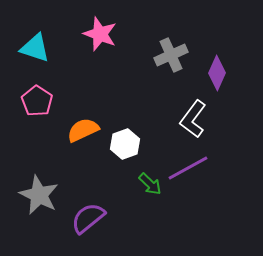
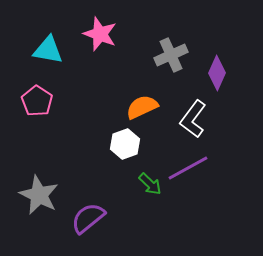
cyan triangle: moved 13 px right, 2 px down; rotated 8 degrees counterclockwise
orange semicircle: moved 59 px right, 23 px up
